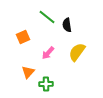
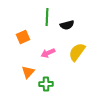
green line: rotated 54 degrees clockwise
black semicircle: rotated 96 degrees counterclockwise
pink arrow: rotated 24 degrees clockwise
